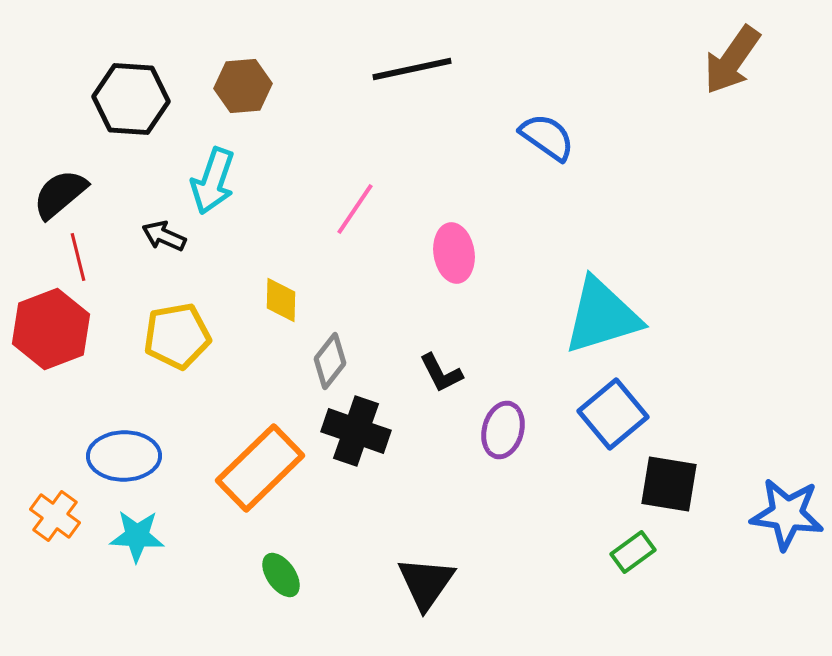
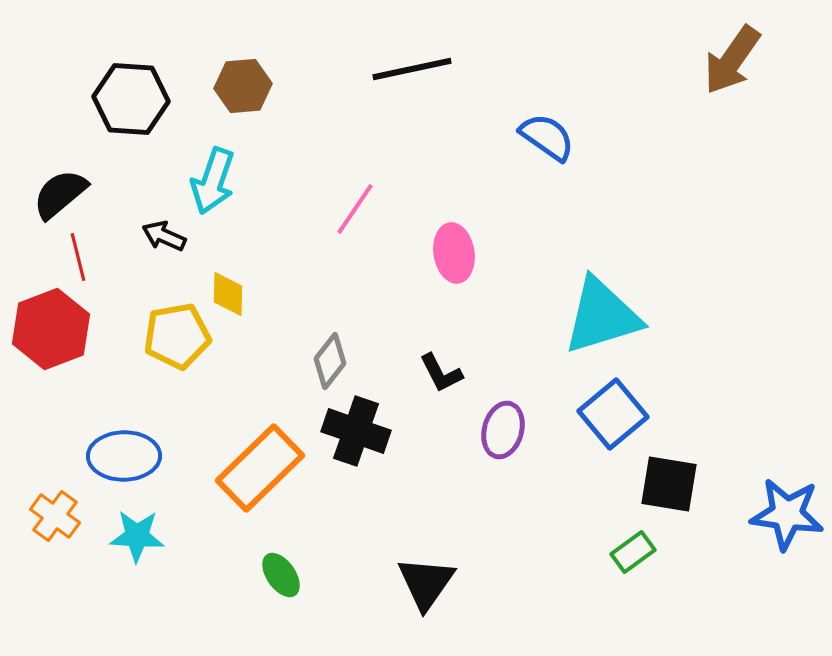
yellow diamond: moved 53 px left, 6 px up
